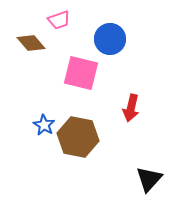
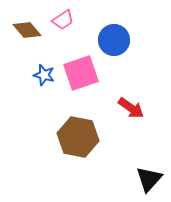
pink trapezoid: moved 4 px right; rotated 15 degrees counterclockwise
blue circle: moved 4 px right, 1 px down
brown diamond: moved 4 px left, 13 px up
pink square: rotated 33 degrees counterclockwise
red arrow: rotated 68 degrees counterclockwise
blue star: moved 50 px up; rotated 15 degrees counterclockwise
